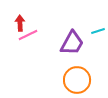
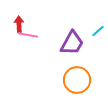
red arrow: moved 1 px left, 1 px down
cyan line: rotated 24 degrees counterclockwise
pink line: rotated 36 degrees clockwise
